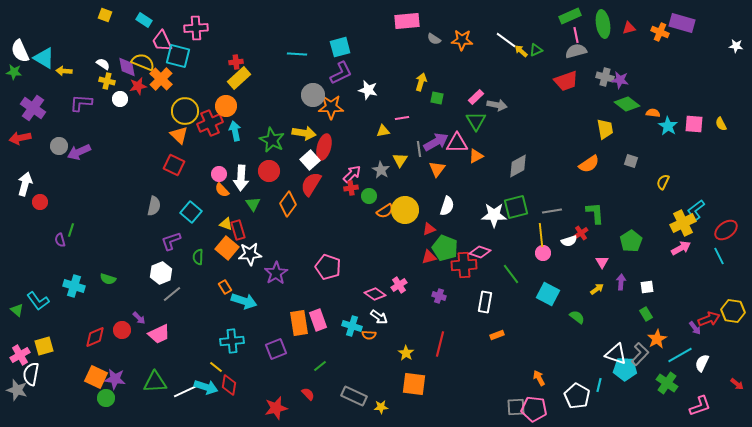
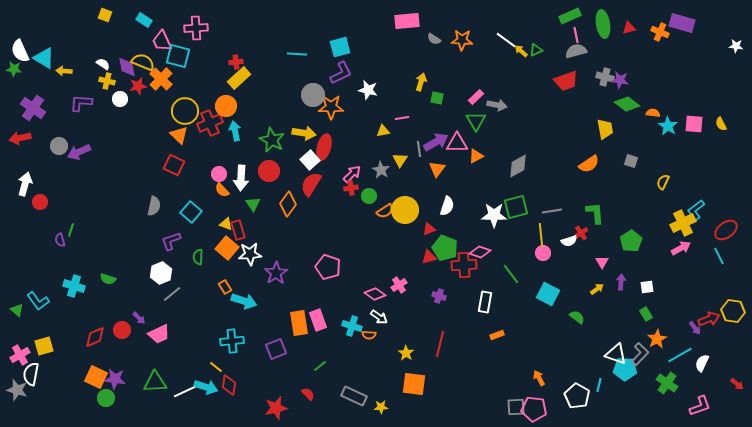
green star at (14, 72): moved 3 px up
